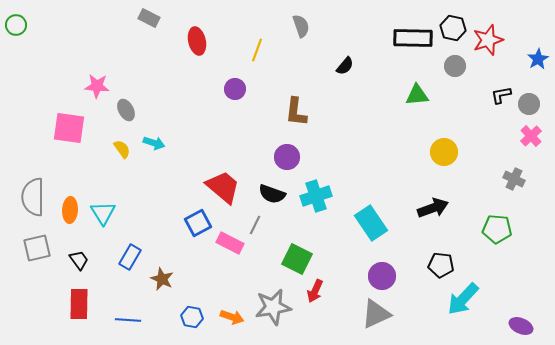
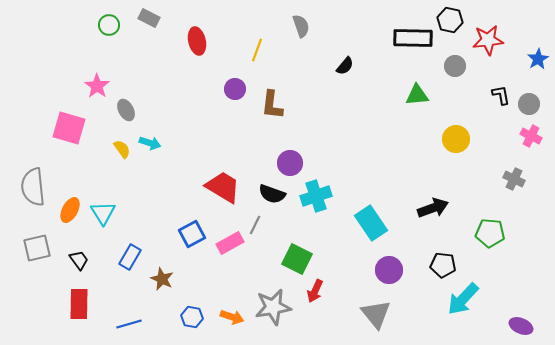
green circle at (16, 25): moved 93 px right
black hexagon at (453, 28): moved 3 px left, 8 px up
red star at (488, 40): rotated 12 degrees clockwise
pink star at (97, 86): rotated 30 degrees clockwise
black L-shape at (501, 95): rotated 90 degrees clockwise
brown L-shape at (296, 112): moved 24 px left, 7 px up
pink square at (69, 128): rotated 8 degrees clockwise
pink cross at (531, 136): rotated 20 degrees counterclockwise
cyan arrow at (154, 143): moved 4 px left
yellow circle at (444, 152): moved 12 px right, 13 px up
purple circle at (287, 157): moved 3 px right, 6 px down
red trapezoid at (223, 187): rotated 9 degrees counterclockwise
gray semicircle at (33, 197): moved 10 px up; rotated 6 degrees counterclockwise
orange ellipse at (70, 210): rotated 25 degrees clockwise
blue square at (198, 223): moved 6 px left, 11 px down
green pentagon at (497, 229): moved 7 px left, 4 px down
pink rectangle at (230, 243): rotated 56 degrees counterclockwise
black pentagon at (441, 265): moved 2 px right
purple circle at (382, 276): moved 7 px right, 6 px up
gray triangle at (376, 314): rotated 44 degrees counterclockwise
blue line at (128, 320): moved 1 px right, 4 px down; rotated 20 degrees counterclockwise
